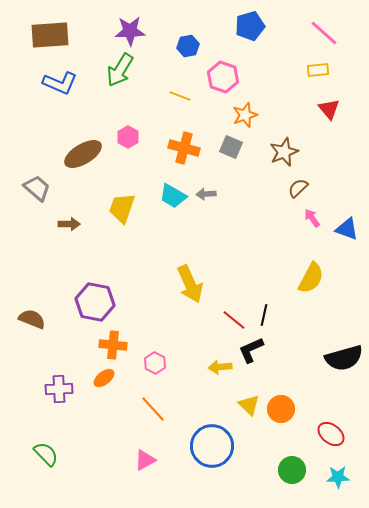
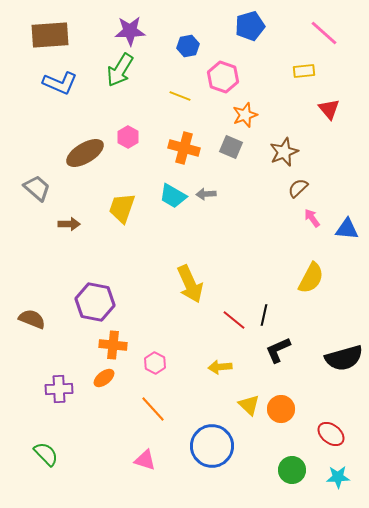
yellow rectangle at (318, 70): moved 14 px left, 1 px down
brown ellipse at (83, 154): moved 2 px right, 1 px up
blue triangle at (347, 229): rotated 15 degrees counterclockwise
black L-shape at (251, 350): moved 27 px right
pink triangle at (145, 460): rotated 45 degrees clockwise
